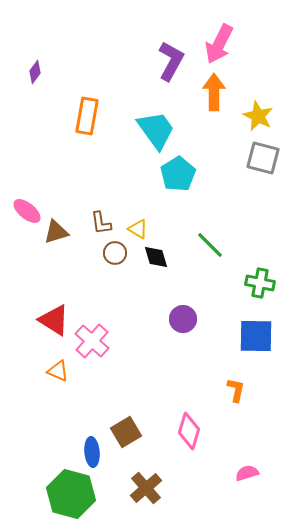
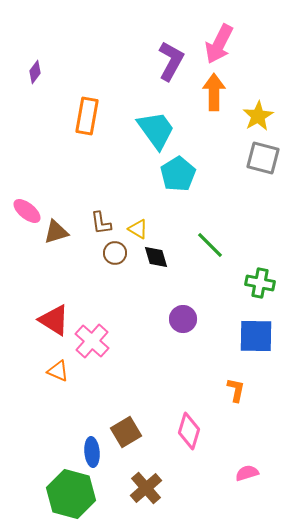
yellow star: rotated 16 degrees clockwise
